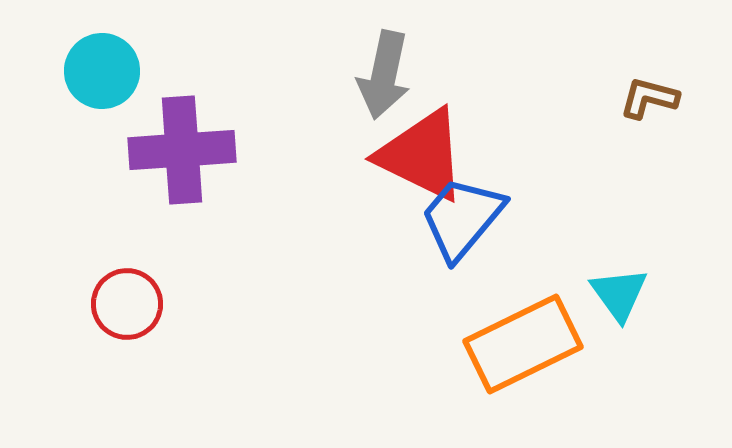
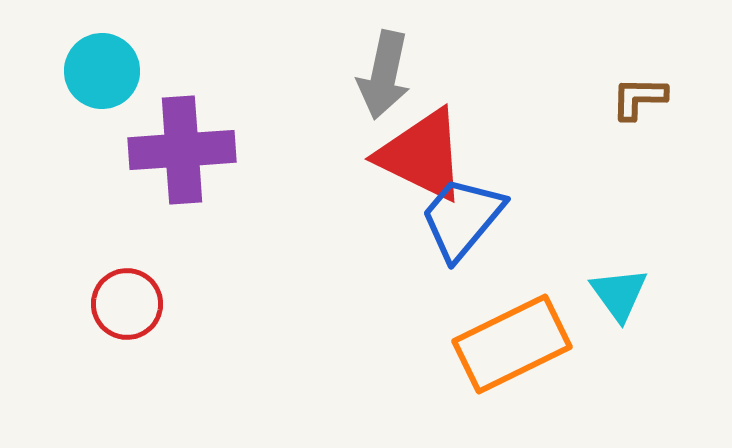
brown L-shape: moved 10 px left; rotated 14 degrees counterclockwise
orange rectangle: moved 11 px left
